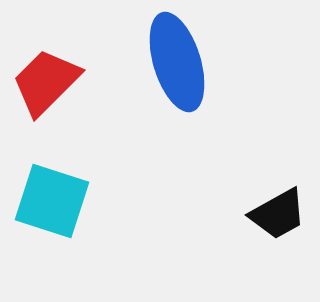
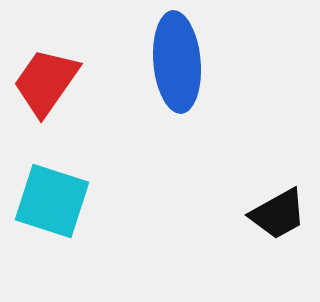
blue ellipse: rotated 12 degrees clockwise
red trapezoid: rotated 10 degrees counterclockwise
